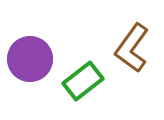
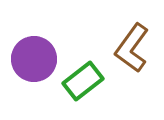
purple circle: moved 4 px right
